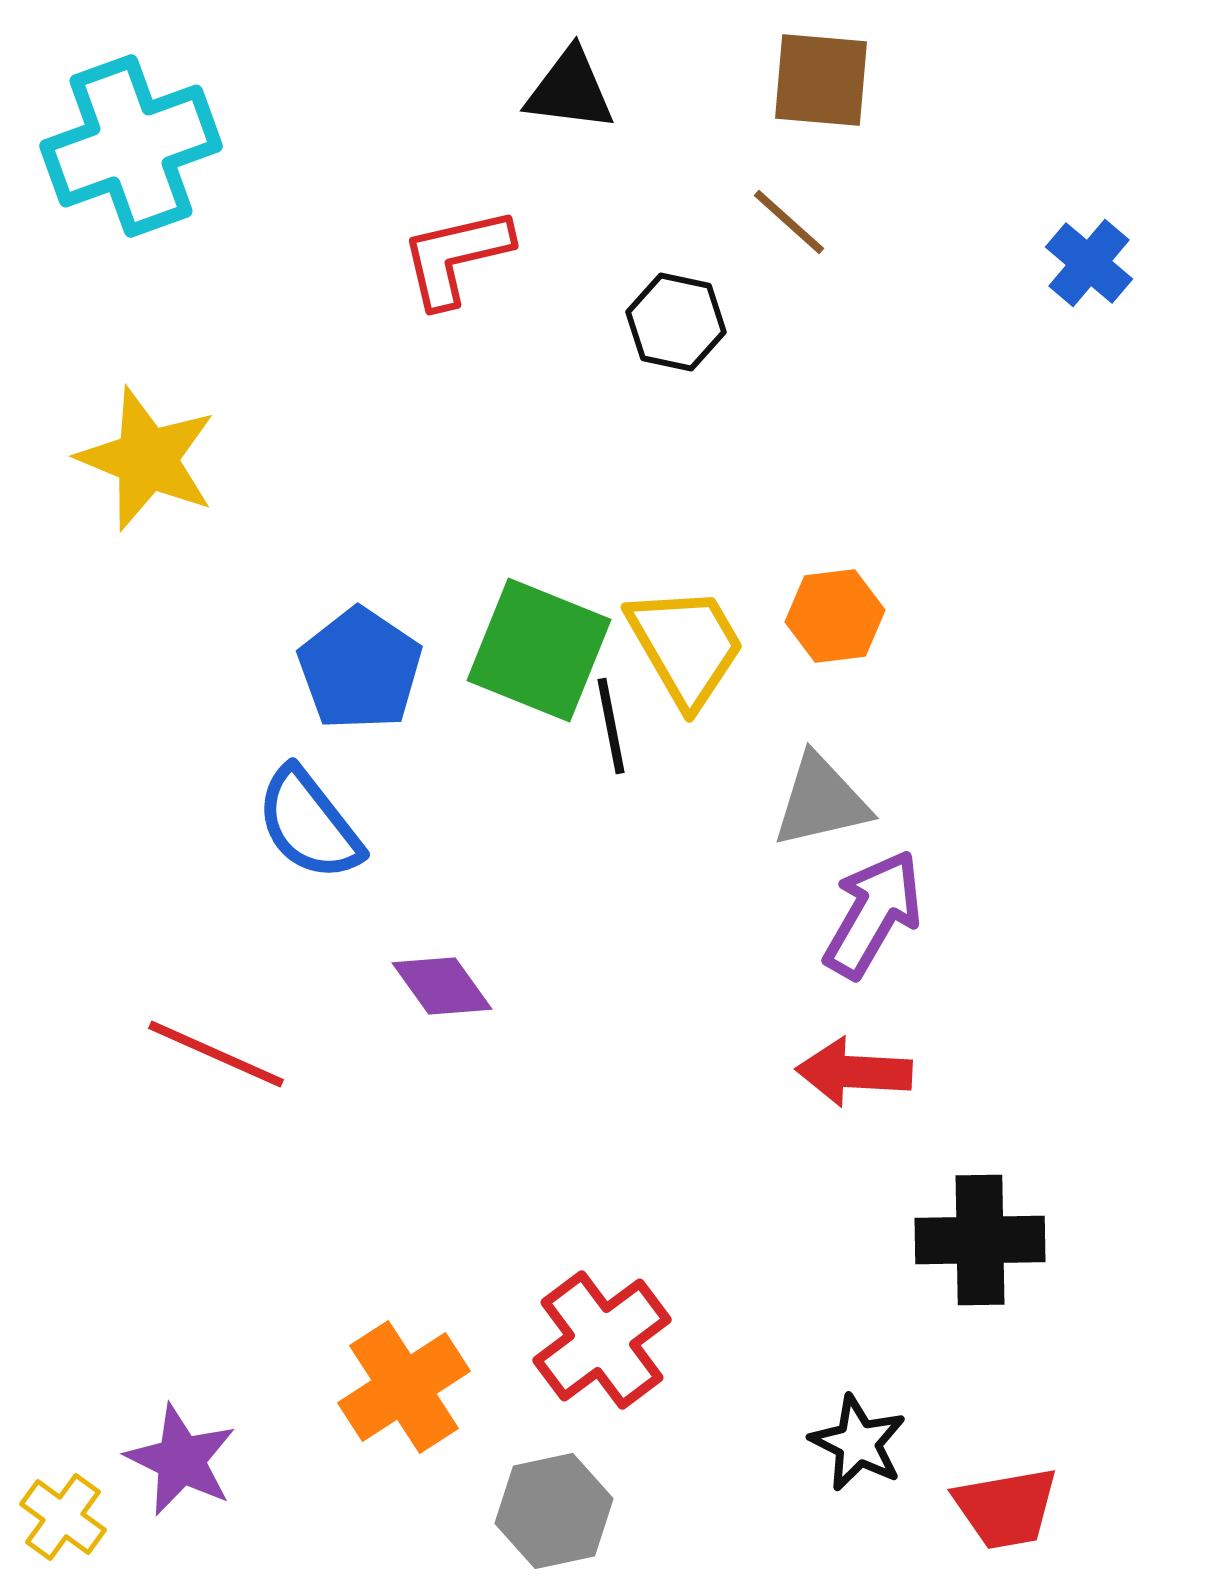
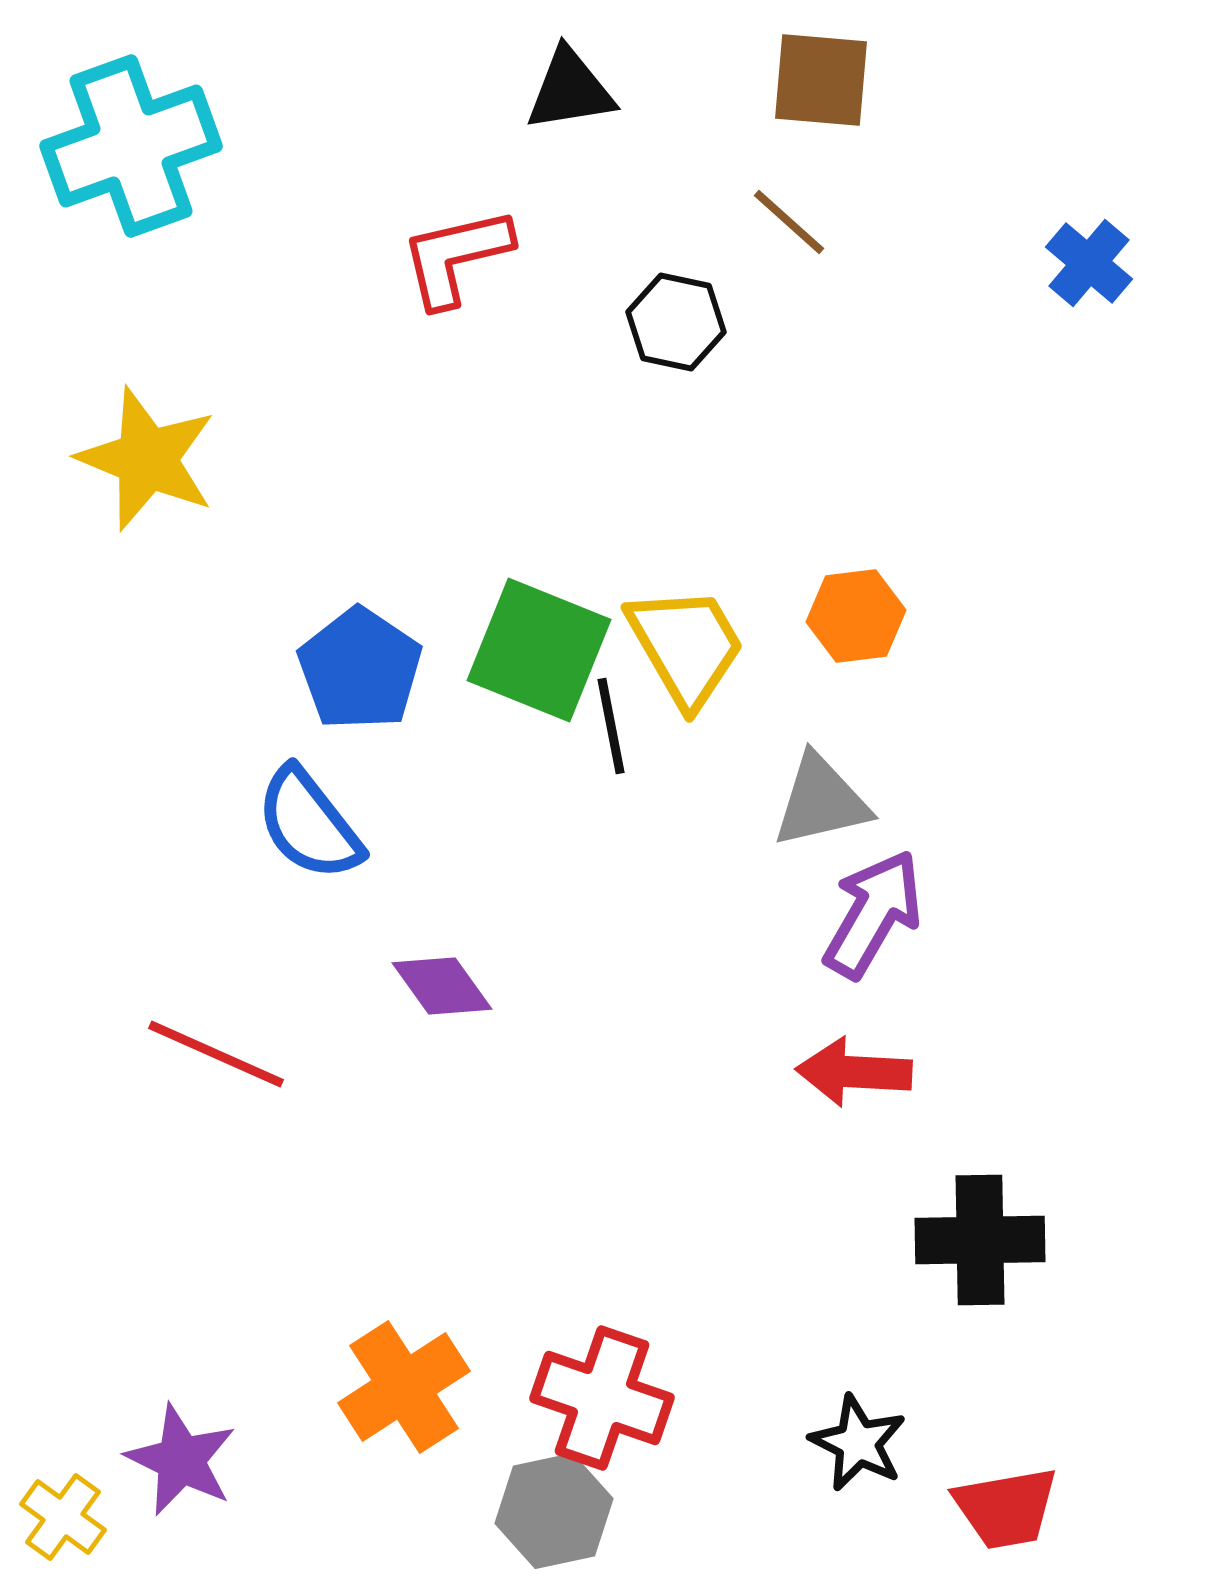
black triangle: rotated 16 degrees counterclockwise
orange hexagon: moved 21 px right
red cross: moved 58 px down; rotated 34 degrees counterclockwise
